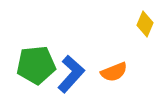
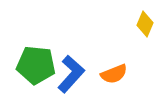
green pentagon: rotated 12 degrees clockwise
orange semicircle: moved 2 px down
